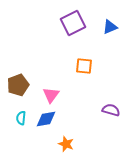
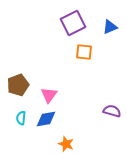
orange square: moved 14 px up
pink triangle: moved 2 px left
purple semicircle: moved 1 px right, 1 px down
